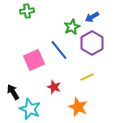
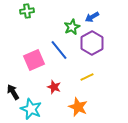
cyan star: moved 1 px right
